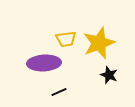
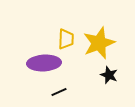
yellow trapezoid: rotated 80 degrees counterclockwise
